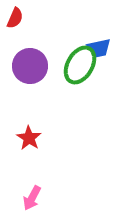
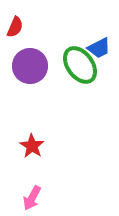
red semicircle: moved 9 px down
blue trapezoid: rotated 15 degrees counterclockwise
green ellipse: rotated 66 degrees counterclockwise
red star: moved 3 px right, 8 px down
